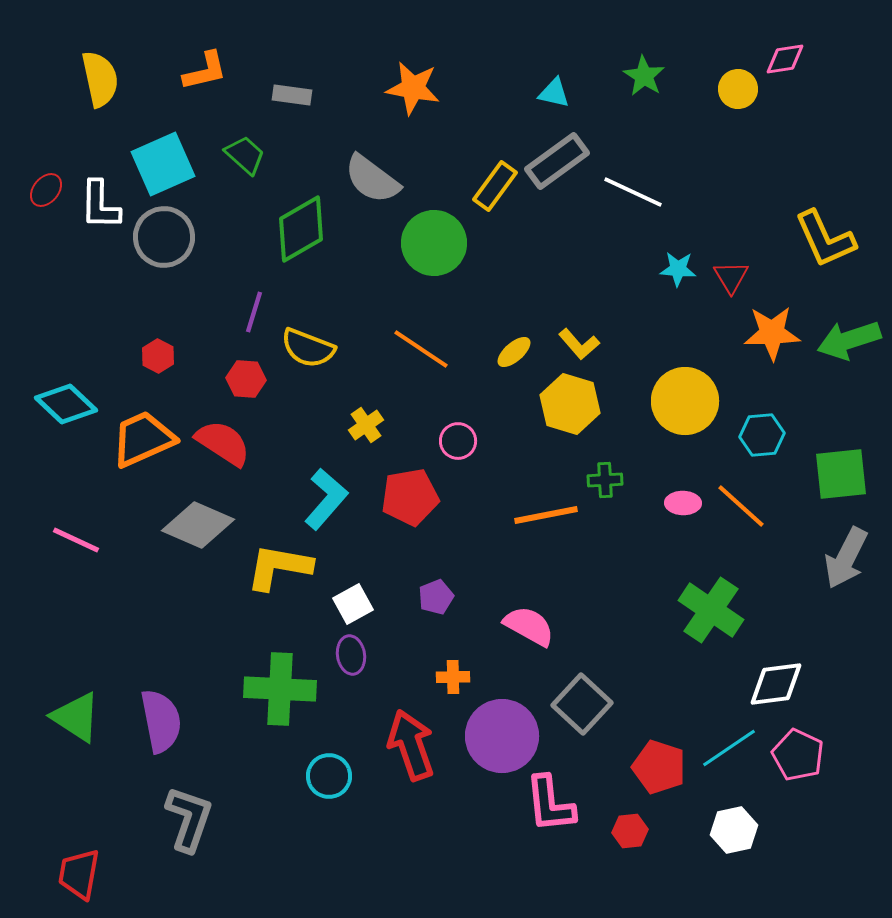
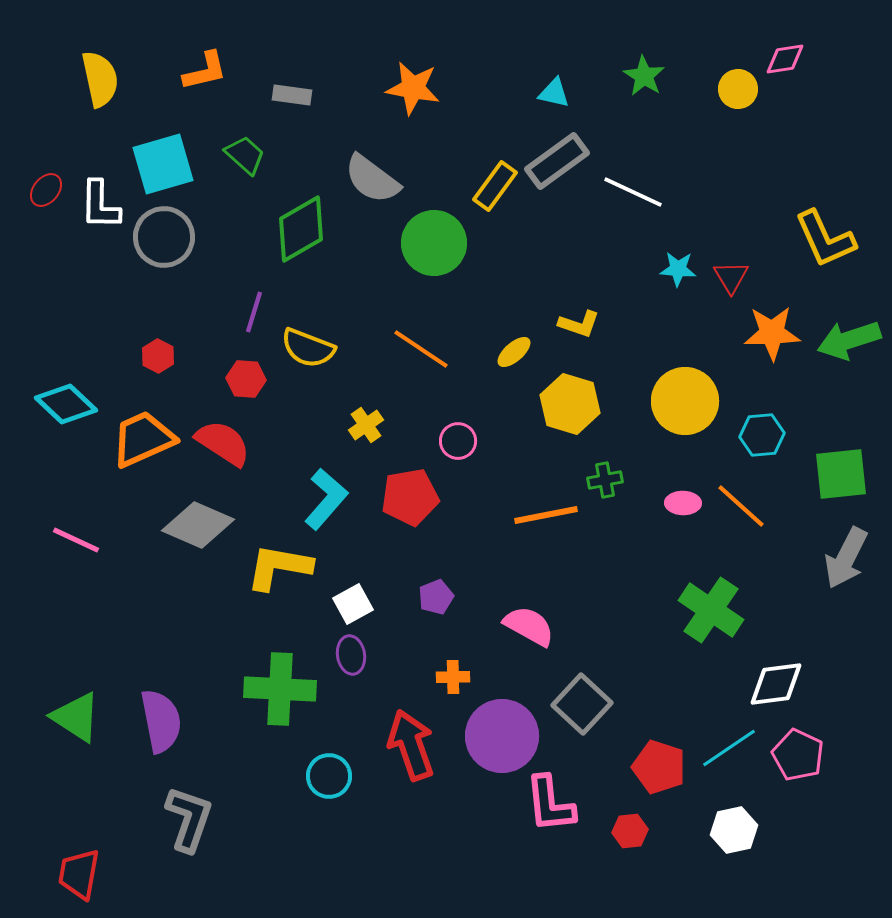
cyan square at (163, 164): rotated 8 degrees clockwise
yellow L-shape at (579, 344): moved 20 px up; rotated 30 degrees counterclockwise
green cross at (605, 480): rotated 8 degrees counterclockwise
